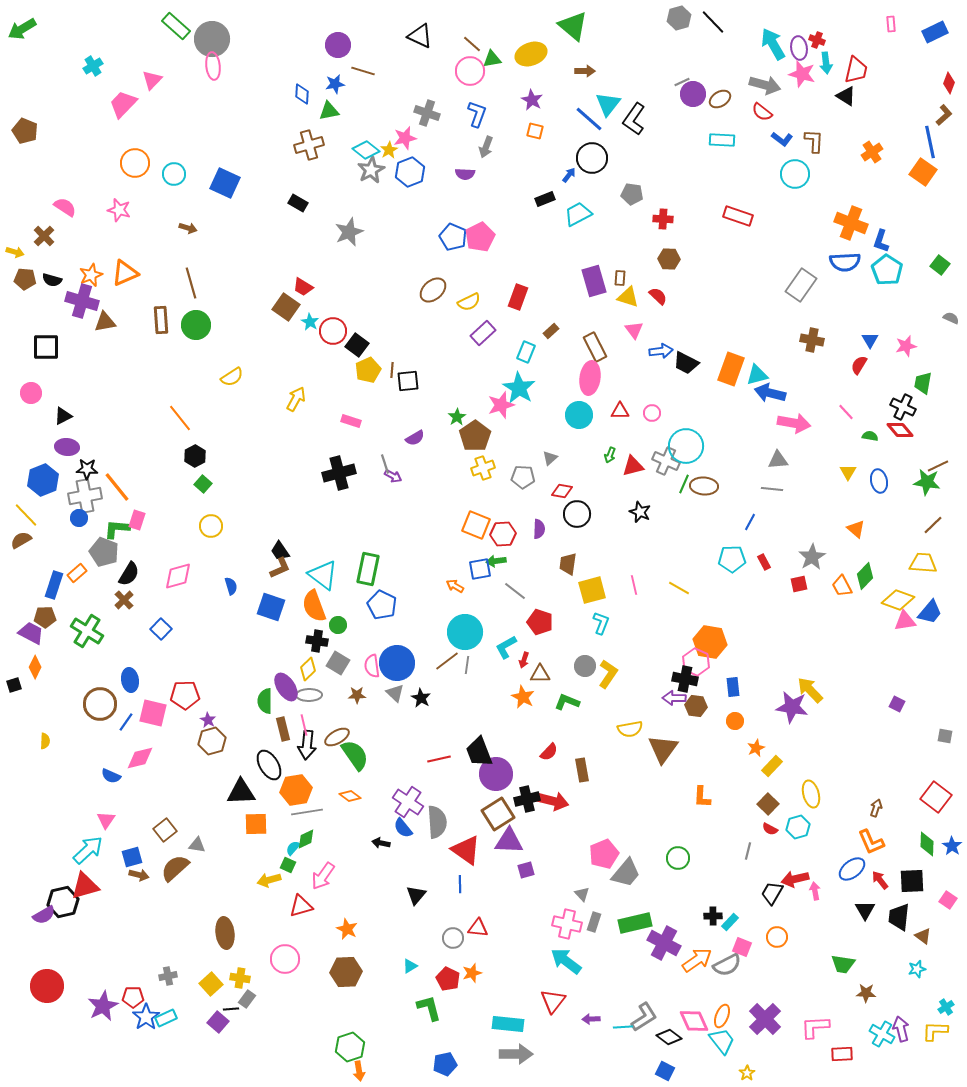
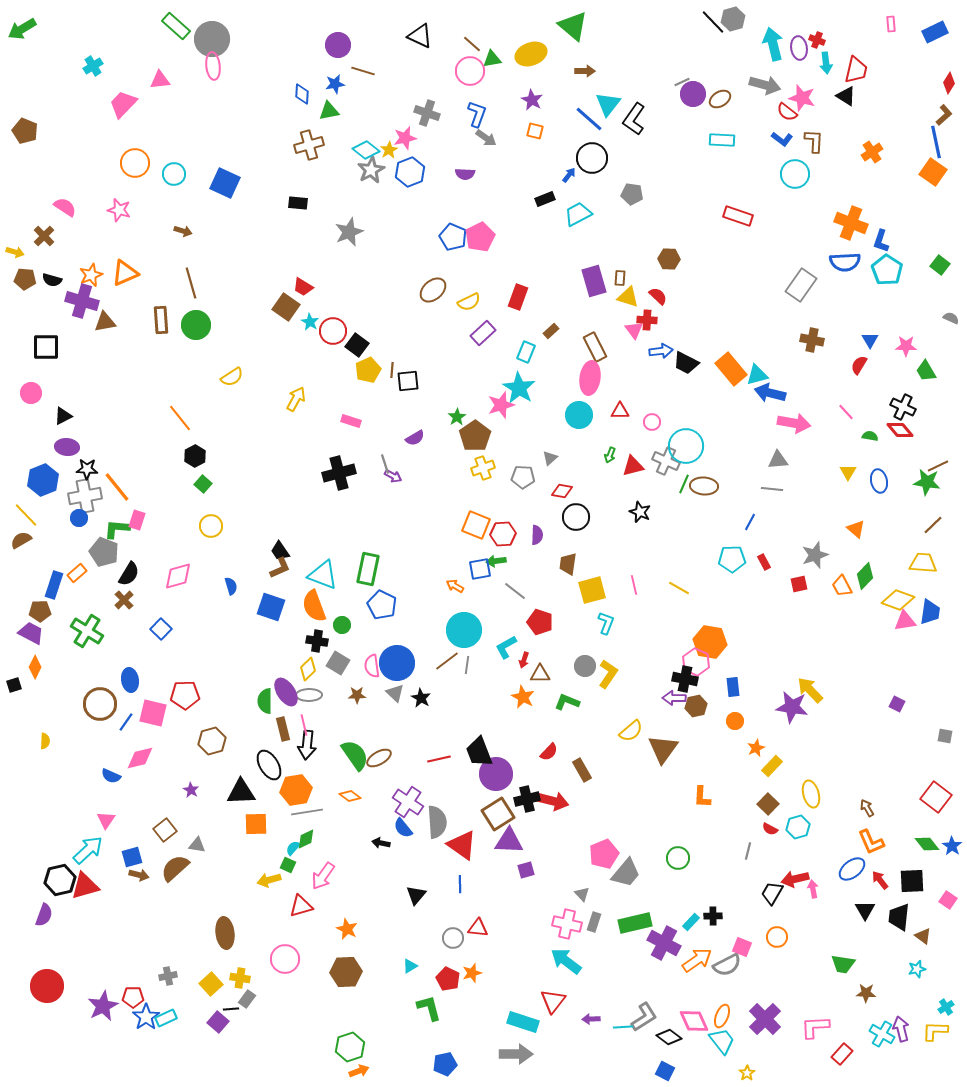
gray hexagon at (679, 18): moved 54 px right, 1 px down
cyan arrow at (773, 44): rotated 16 degrees clockwise
pink star at (802, 74): moved 24 px down
pink triangle at (152, 80): moved 8 px right; rotated 40 degrees clockwise
red diamond at (949, 83): rotated 10 degrees clockwise
red semicircle at (762, 112): moved 25 px right
blue line at (930, 142): moved 6 px right
gray arrow at (486, 147): moved 9 px up; rotated 75 degrees counterclockwise
orange square at (923, 172): moved 10 px right
black rectangle at (298, 203): rotated 24 degrees counterclockwise
red cross at (663, 219): moved 16 px left, 101 px down
brown arrow at (188, 228): moved 5 px left, 3 px down
pink star at (906, 346): rotated 15 degrees clockwise
orange rectangle at (731, 369): rotated 60 degrees counterclockwise
green trapezoid at (923, 383): moved 3 px right, 12 px up; rotated 40 degrees counterclockwise
pink circle at (652, 413): moved 9 px down
black circle at (577, 514): moved 1 px left, 3 px down
purple semicircle at (539, 529): moved 2 px left, 6 px down
gray star at (812, 557): moved 3 px right, 2 px up; rotated 12 degrees clockwise
cyan triangle at (323, 575): rotated 16 degrees counterclockwise
blue trapezoid at (930, 612): rotated 32 degrees counterclockwise
brown pentagon at (45, 617): moved 5 px left, 6 px up
cyan L-shape at (601, 623): moved 5 px right
green circle at (338, 625): moved 4 px right
cyan circle at (465, 632): moved 1 px left, 2 px up
purple ellipse at (286, 687): moved 5 px down
brown hexagon at (696, 706): rotated 20 degrees counterclockwise
purple star at (208, 720): moved 17 px left, 70 px down
yellow semicircle at (630, 729): moved 1 px right, 2 px down; rotated 30 degrees counterclockwise
brown ellipse at (337, 737): moved 42 px right, 21 px down
brown rectangle at (582, 770): rotated 20 degrees counterclockwise
brown arrow at (876, 808): moved 9 px left; rotated 48 degrees counterclockwise
green diamond at (927, 844): rotated 40 degrees counterclockwise
red triangle at (466, 850): moved 4 px left, 5 px up
pink arrow at (815, 891): moved 2 px left, 2 px up
black hexagon at (63, 902): moved 3 px left, 22 px up
purple semicircle at (44, 915): rotated 40 degrees counterclockwise
cyan rectangle at (730, 922): moved 39 px left
cyan rectangle at (508, 1024): moved 15 px right, 2 px up; rotated 12 degrees clockwise
red rectangle at (842, 1054): rotated 45 degrees counterclockwise
orange arrow at (359, 1071): rotated 102 degrees counterclockwise
